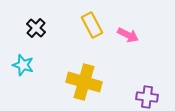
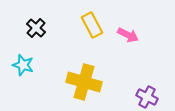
purple cross: rotated 20 degrees clockwise
